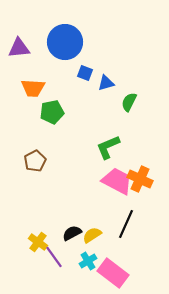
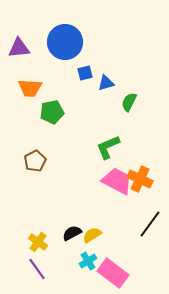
blue square: rotated 35 degrees counterclockwise
orange trapezoid: moved 3 px left
black line: moved 24 px right; rotated 12 degrees clockwise
purple line: moved 17 px left, 12 px down
